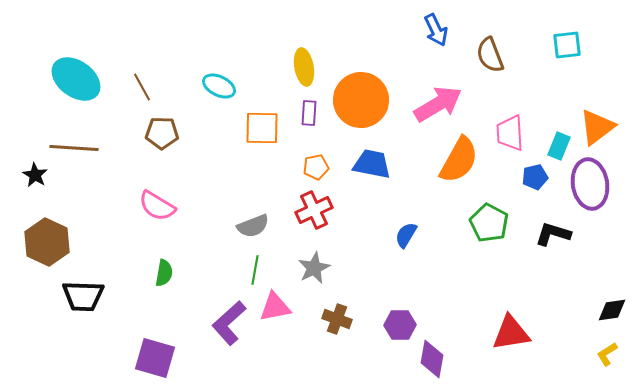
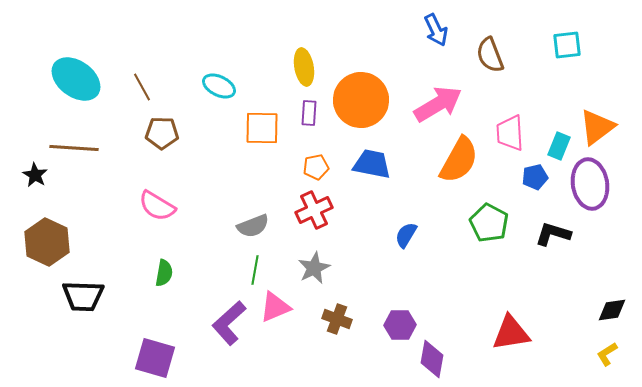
pink triangle at (275, 307): rotated 12 degrees counterclockwise
